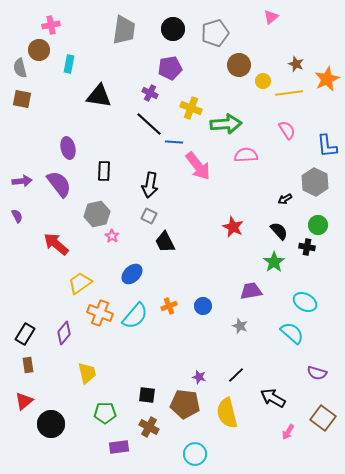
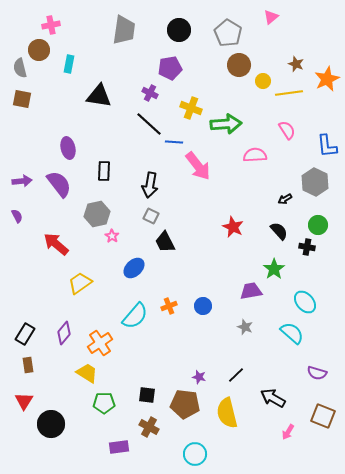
black circle at (173, 29): moved 6 px right, 1 px down
gray pentagon at (215, 33): moved 13 px right; rotated 24 degrees counterclockwise
pink semicircle at (246, 155): moved 9 px right
gray square at (149, 216): moved 2 px right
green star at (274, 262): moved 7 px down
blue ellipse at (132, 274): moved 2 px right, 6 px up
cyan ellipse at (305, 302): rotated 20 degrees clockwise
orange cross at (100, 313): moved 30 px down; rotated 35 degrees clockwise
gray star at (240, 326): moved 5 px right, 1 px down
yellow trapezoid at (87, 373): rotated 45 degrees counterclockwise
red triangle at (24, 401): rotated 18 degrees counterclockwise
green pentagon at (105, 413): moved 1 px left, 10 px up
brown square at (323, 418): moved 2 px up; rotated 15 degrees counterclockwise
